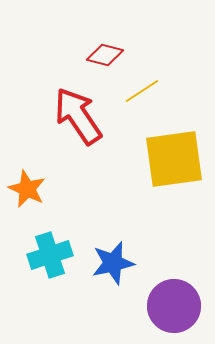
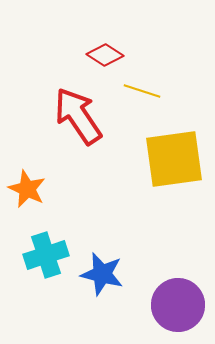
red diamond: rotated 18 degrees clockwise
yellow line: rotated 51 degrees clockwise
cyan cross: moved 4 px left
blue star: moved 11 px left, 11 px down; rotated 27 degrees clockwise
purple circle: moved 4 px right, 1 px up
